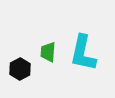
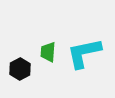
cyan L-shape: moved 1 px right; rotated 66 degrees clockwise
